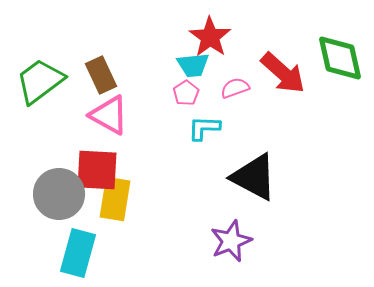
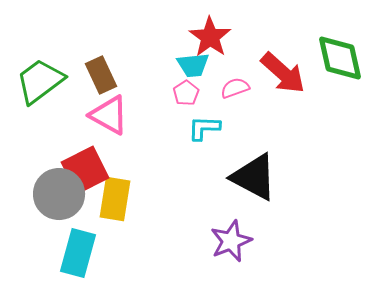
red square: moved 12 px left; rotated 30 degrees counterclockwise
